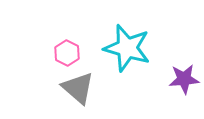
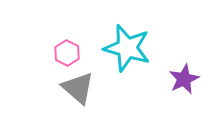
purple star: rotated 20 degrees counterclockwise
